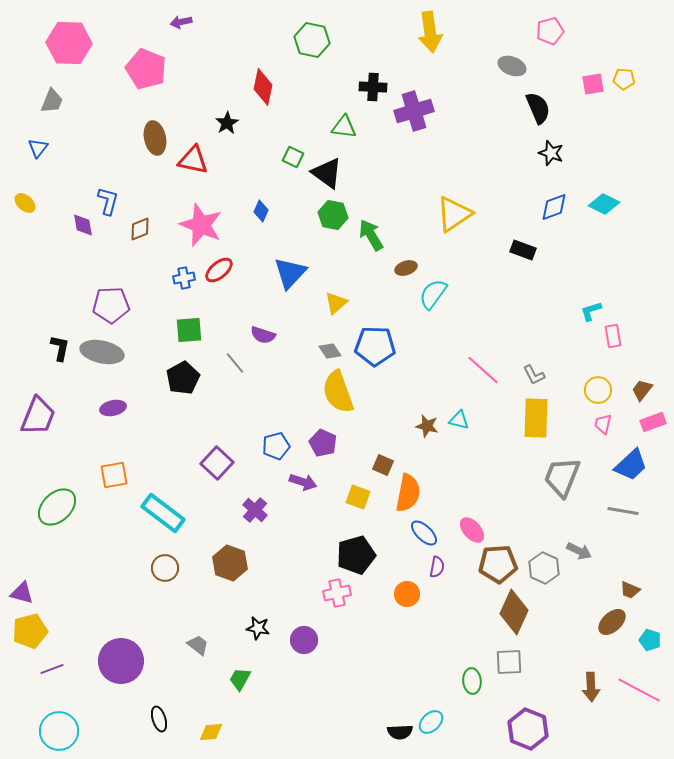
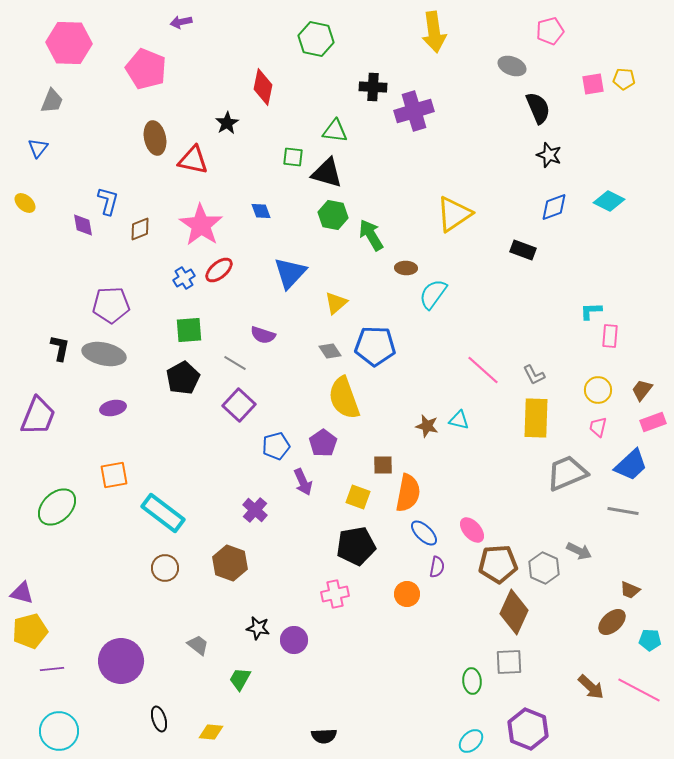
yellow arrow at (430, 32): moved 4 px right
green hexagon at (312, 40): moved 4 px right, 1 px up
green triangle at (344, 127): moved 9 px left, 4 px down
black star at (551, 153): moved 2 px left, 2 px down
green square at (293, 157): rotated 20 degrees counterclockwise
black triangle at (327, 173): rotated 20 degrees counterclockwise
cyan diamond at (604, 204): moved 5 px right, 3 px up
blue diamond at (261, 211): rotated 45 degrees counterclockwise
pink star at (201, 225): rotated 12 degrees clockwise
brown ellipse at (406, 268): rotated 20 degrees clockwise
blue cross at (184, 278): rotated 20 degrees counterclockwise
cyan L-shape at (591, 311): rotated 15 degrees clockwise
pink rectangle at (613, 336): moved 3 px left; rotated 15 degrees clockwise
gray ellipse at (102, 352): moved 2 px right, 2 px down
gray line at (235, 363): rotated 20 degrees counterclockwise
yellow semicircle at (338, 392): moved 6 px right, 6 px down
pink trapezoid at (603, 424): moved 5 px left, 3 px down
purple pentagon at (323, 443): rotated 12 degrees clockwise
purple square at (217, 463): moved 22 px right, 58 px up
brown square at (383, 465): rotated 25 degrees counterclockwise
gray trapezoid at (562, 477): moved 5 px right, 4 px up; rotated 45 degrees clockwise
purple arrow at (303, 482): rotated 48 degrees clockwise
black pentagon at (356, 555): moved 9 px up; rotated 6 degrees clockwise
pink cross at (337, 593): moved 2 px left, 1 px down
purple circle at (304, 640): moved 10 px left
cyan pentagon at (650, 640): rotated 15 degrees counterclockwise
purple line at (52, 669): rotated 15 degrees clockwise
brown arrow at (591, 687): rotated 44 degrees counterclockwise
cyan ellipse at (431, 722): moved 40 px right, 19 px down
yellow diamond at (211, 732): rotated 10 degrees clockwise
black semicircle at (400, 732): moved 76 px left, 4 px down
